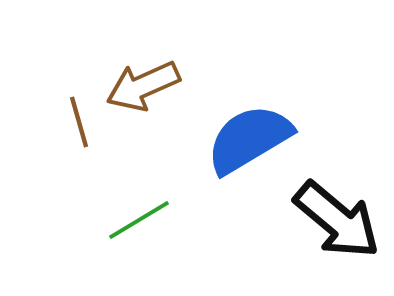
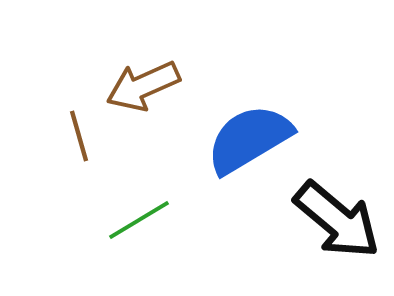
brown line: moved 14 px down
